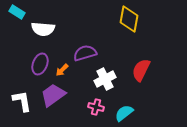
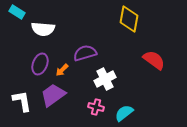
red semicircle: moved 13 px right, 10 px up; rotated 100 degrees clockwise
